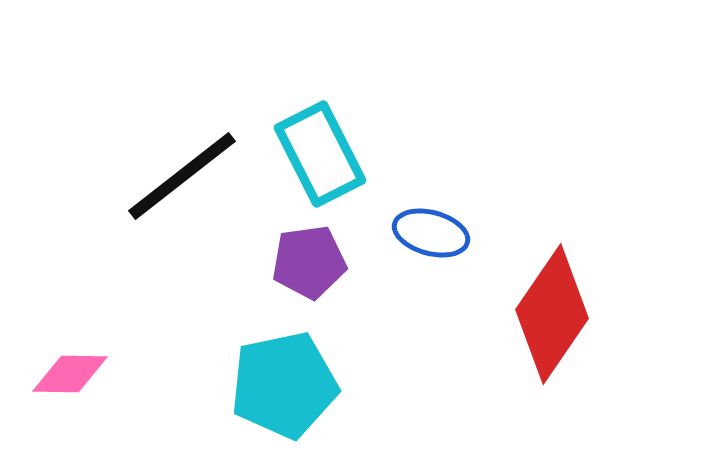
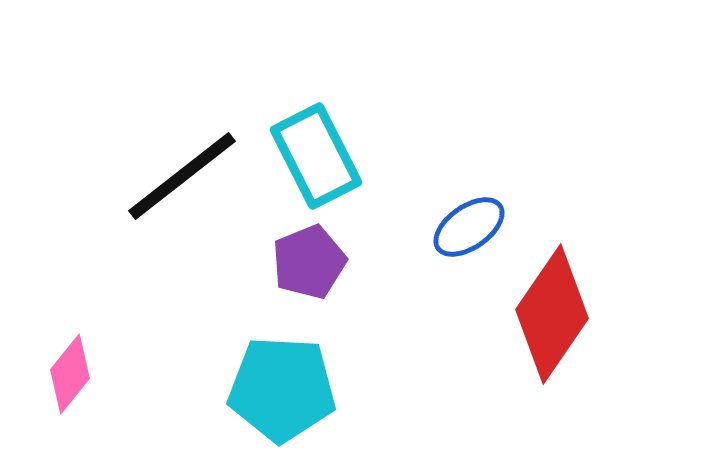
cyan rectangle: moved 4 px left, 2 px down
blue ellipse: moved 38 px right, 6 px up; rotated 50 degrees counterclockwise
purple pentagon: rotated 14 degrees counterclockwise
pink diamond: rotated 52 degrees counterclockwise
cyan pentagon: moved 2 px left, 4 px down; rotated 15 degrees clockwise
